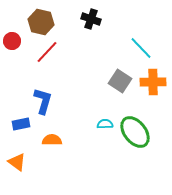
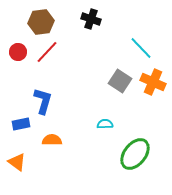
brown hexagon: rotated 20 degrees counterclockwise
red circle: moved 6 px right, 11 px down
orange cross: rotated 25 degrees clockwise
green ellipse: moved 22 px down; rotated 76 degrees clockwise
